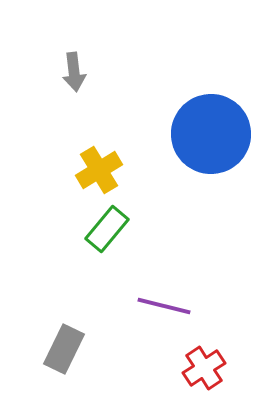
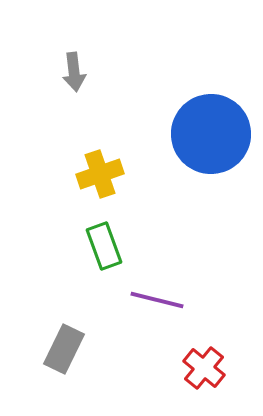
yellow cross: moved 1 px right, 4 px down; rotated 12 degrees clockwise
green rectangle: moved 3 px left, 17 px down; rotated 60 degrees counterclockwise
purple line: moved 7 px left, 6 px up
red cross: rotated 18 degrees counterclockwise
